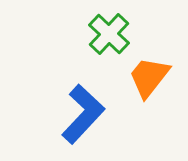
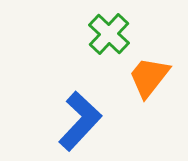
blue L-shape: moved 3 px left, 7 px down
